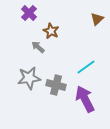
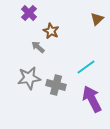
purple arrow: moved 7 px right
